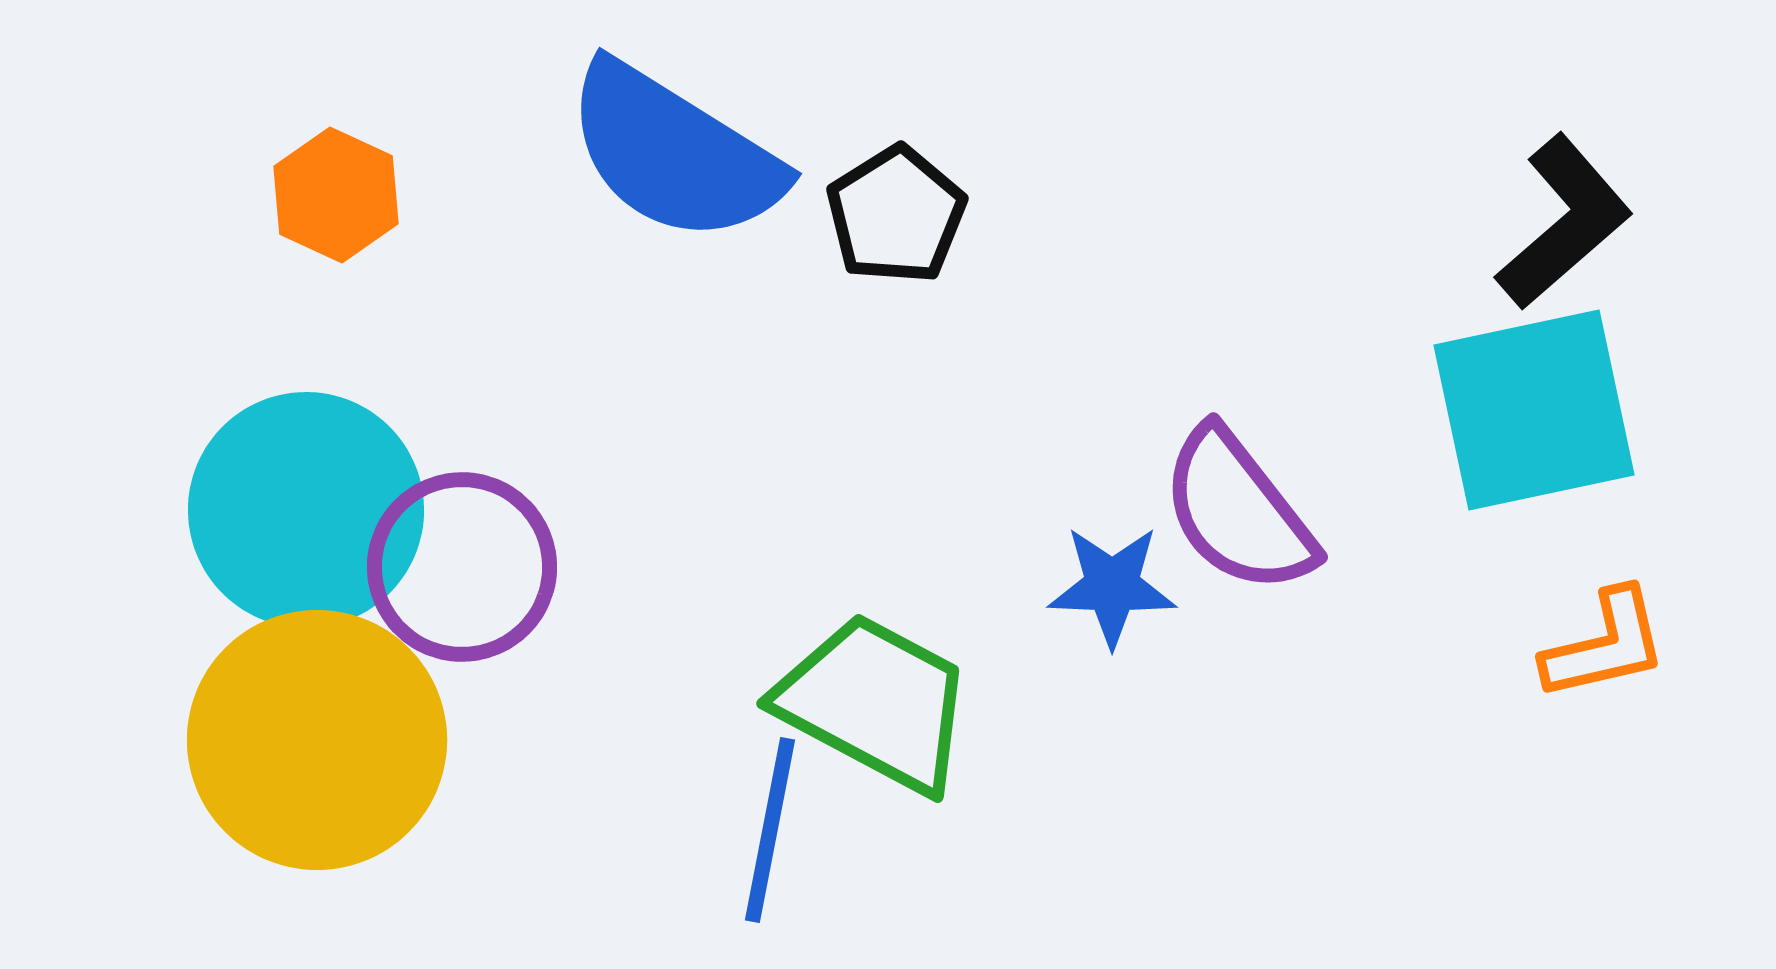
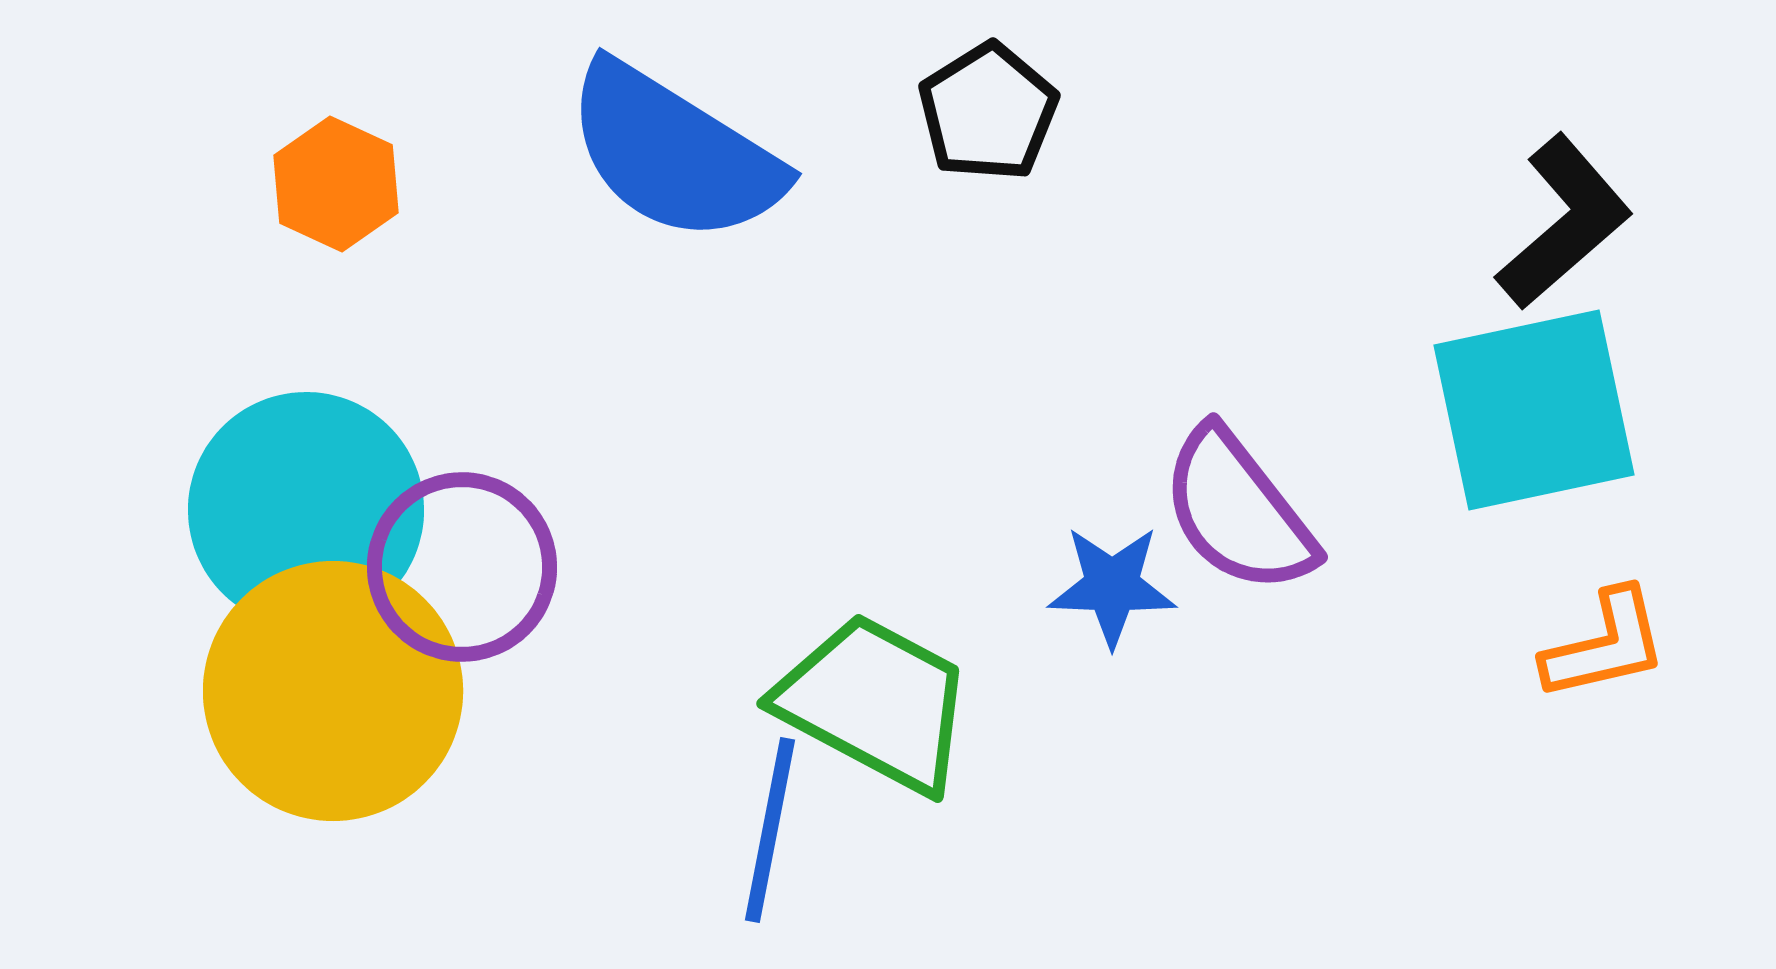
orange hexagon: moved 11 px up
black pentagon: moved 92 px right, 103 px up
yellow circle: moved 16 px right, 49 px up
